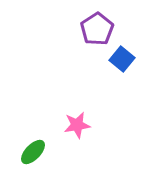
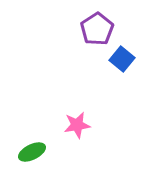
green ellipse: moved 1 px left; rotated 20 degrees clockwise
